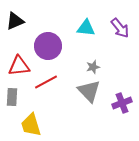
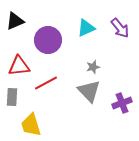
cyan triangle: rotated 30 degrees counterclockwise
purple circle: moved 6 px up
red line: moved 1 px down
